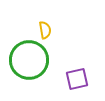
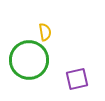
yellow semicircle: moved 2 px down
